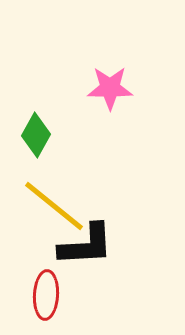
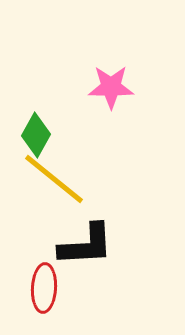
pink star: moved 1 px right, 1 px up
yellow line: moved 27 px up
red ellipse: moved 2 px left, 7 px up
